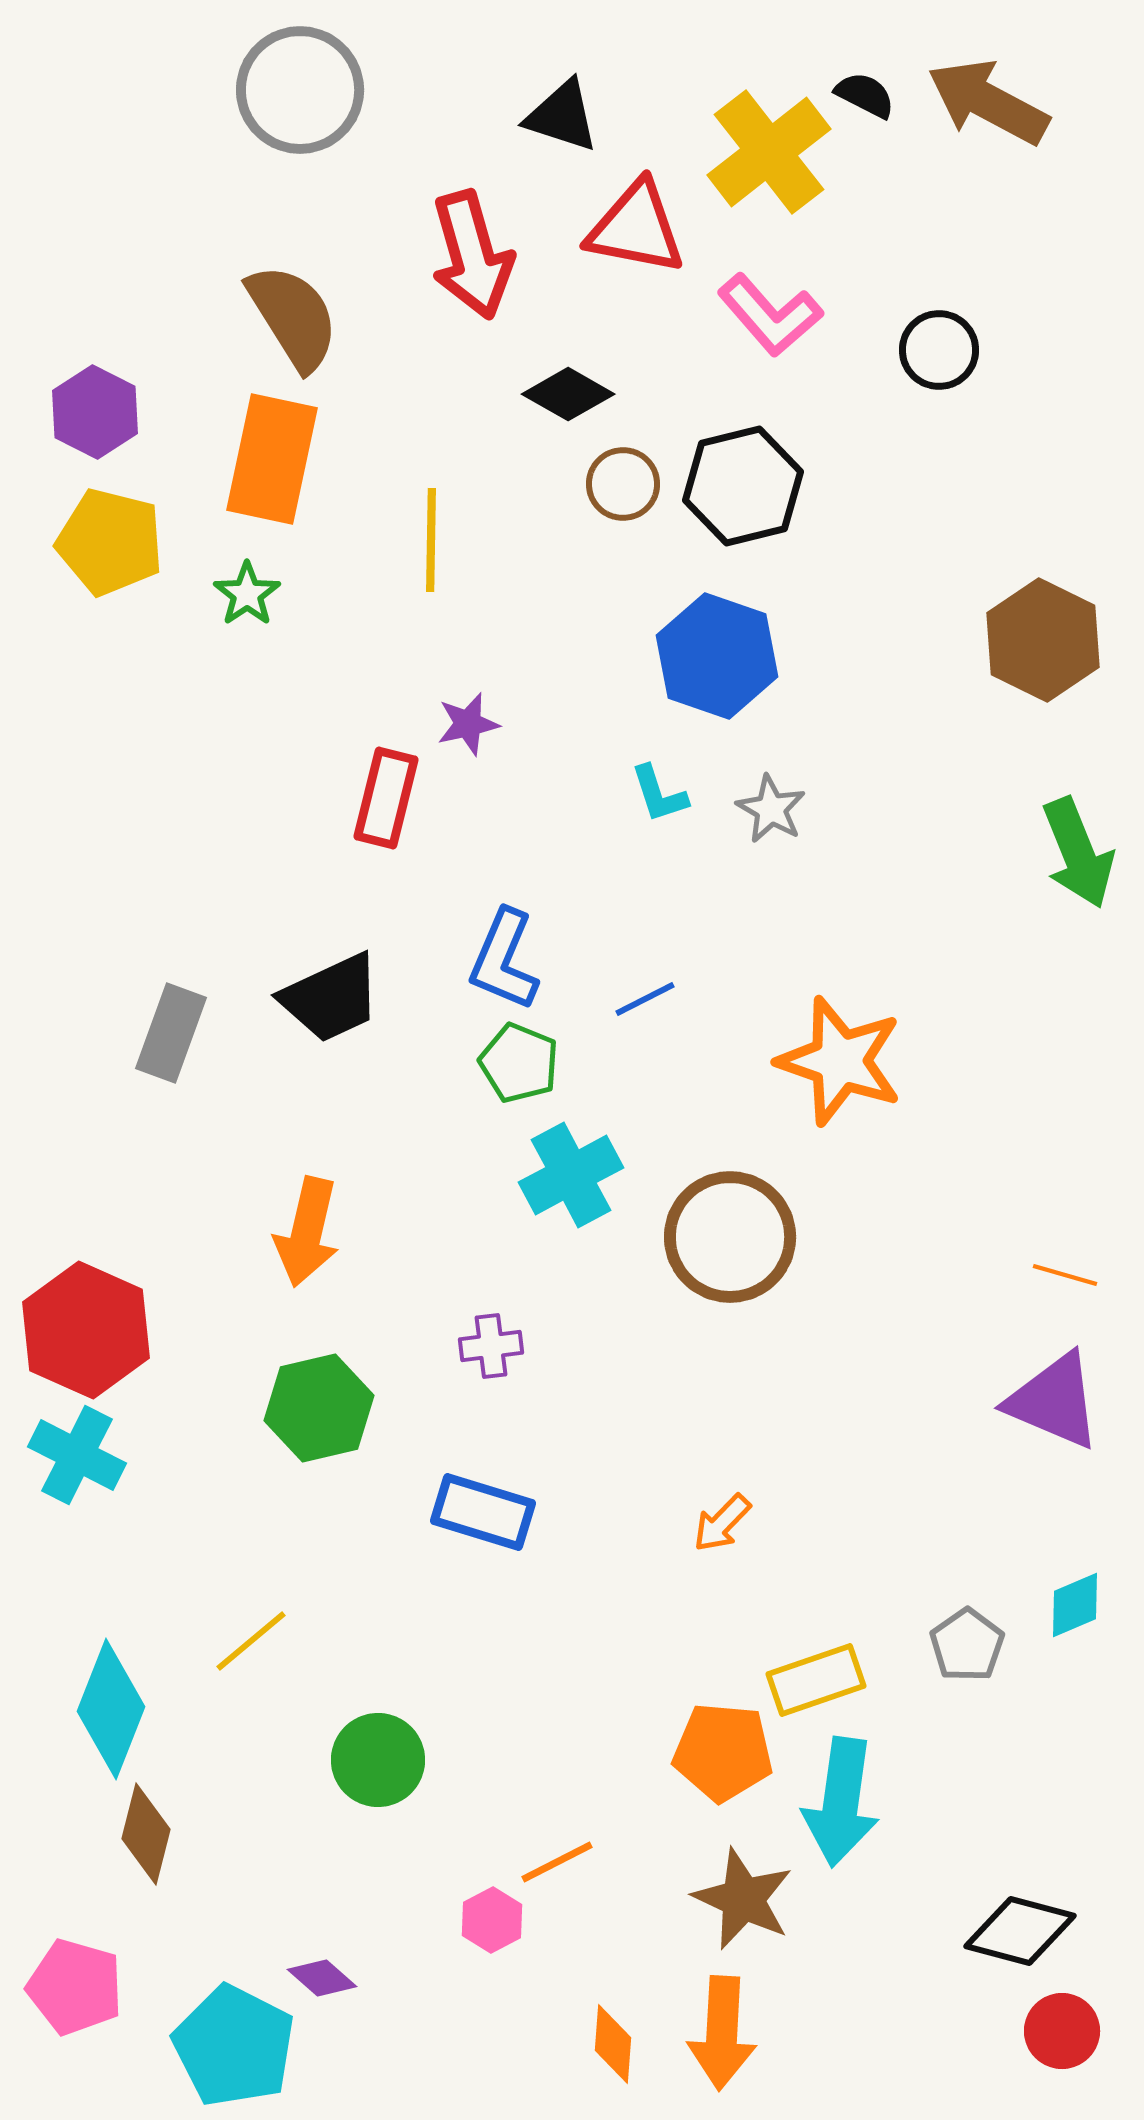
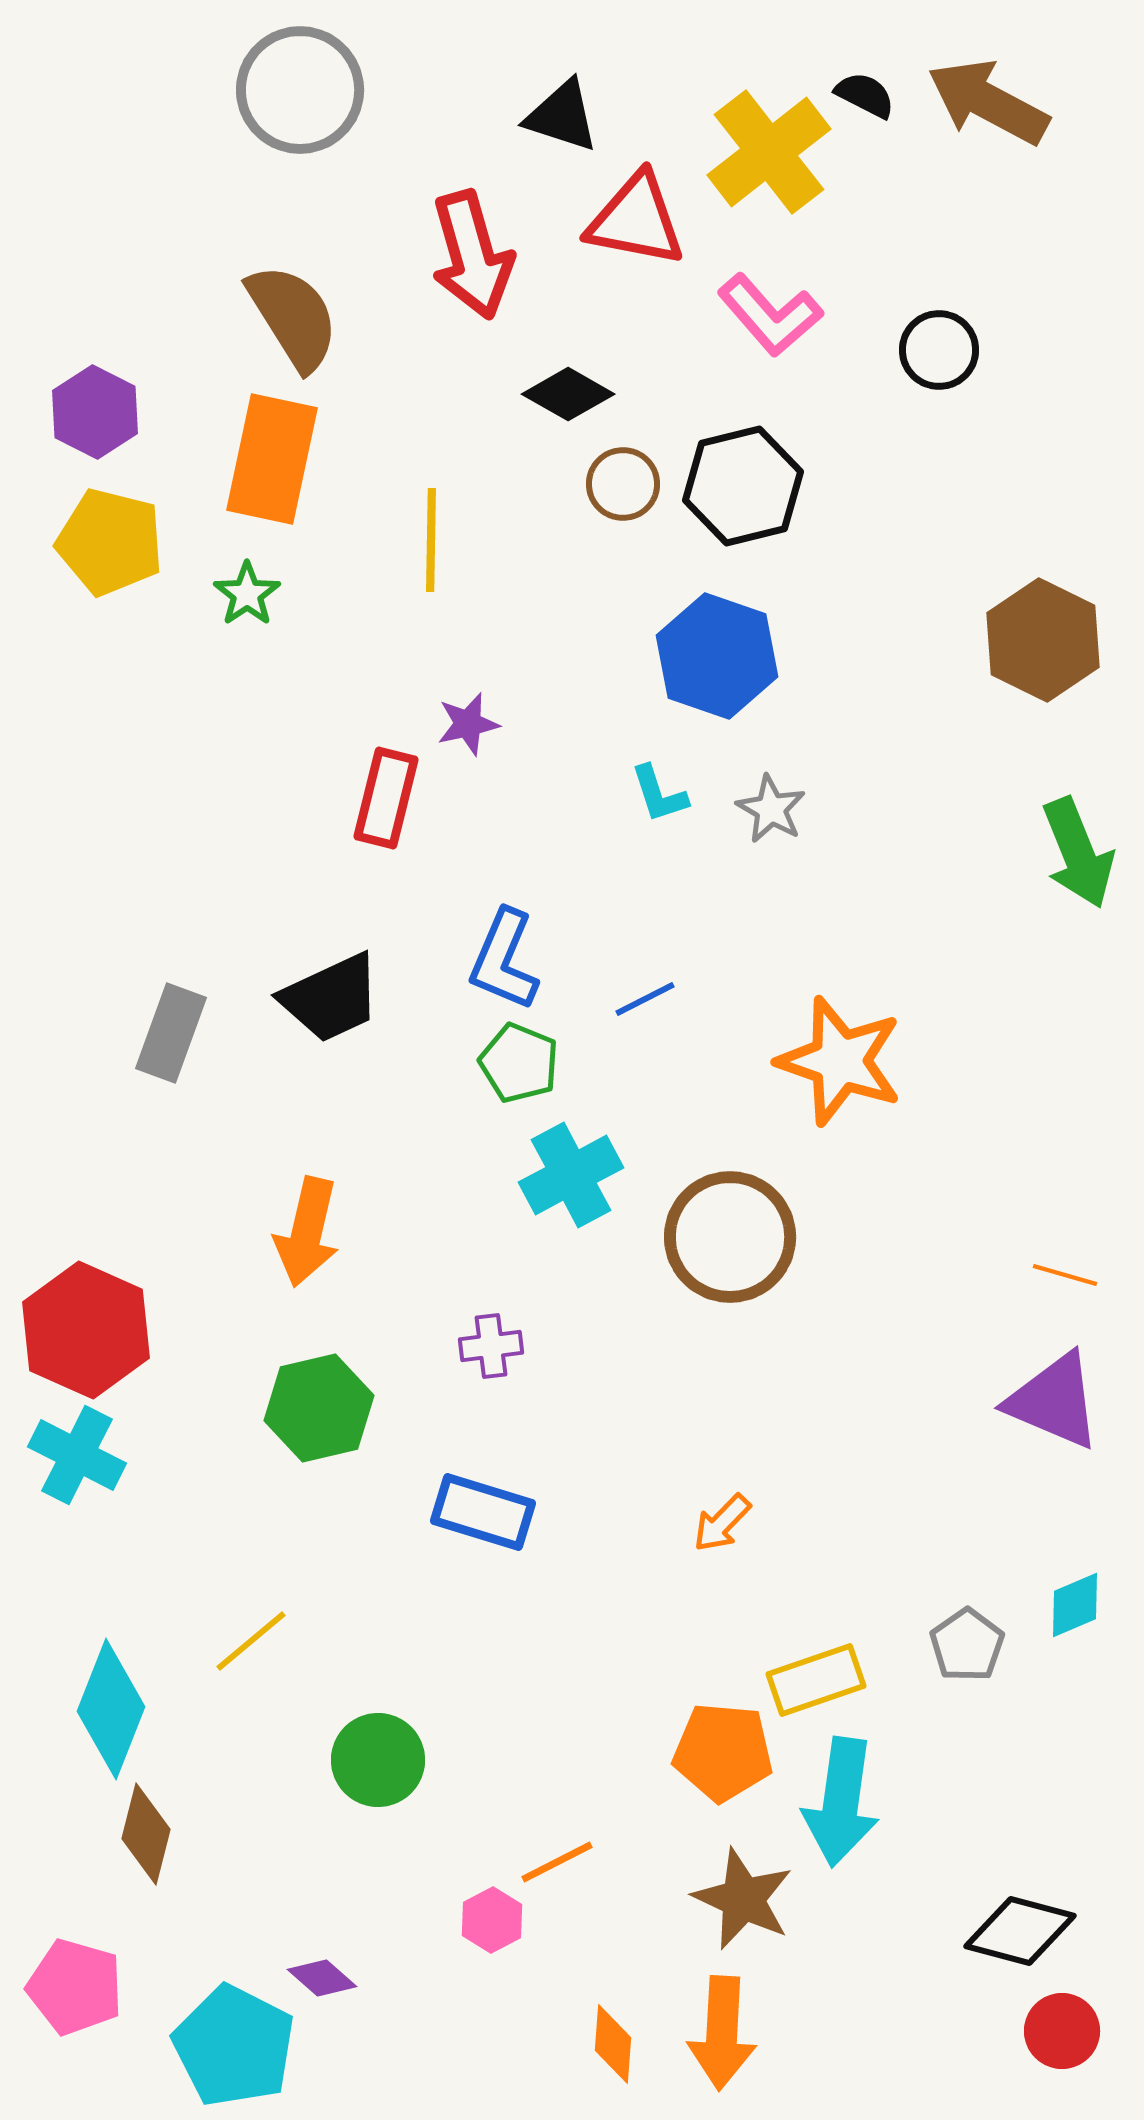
red triangle at (636, 228): moved 8 px up
